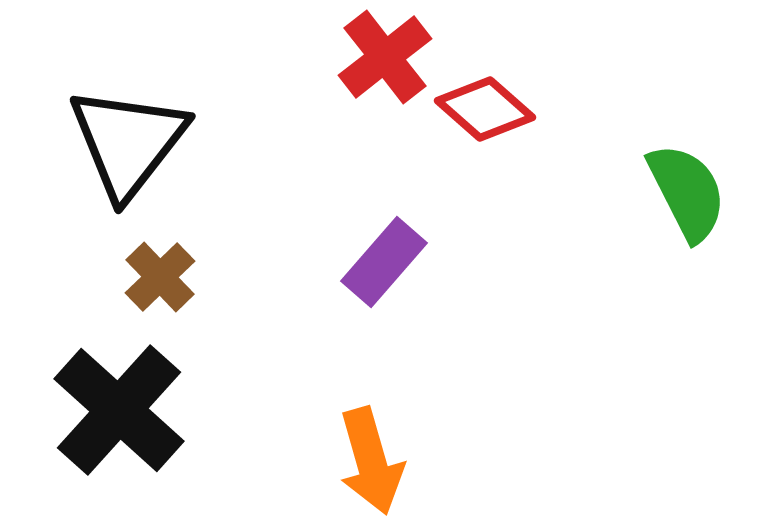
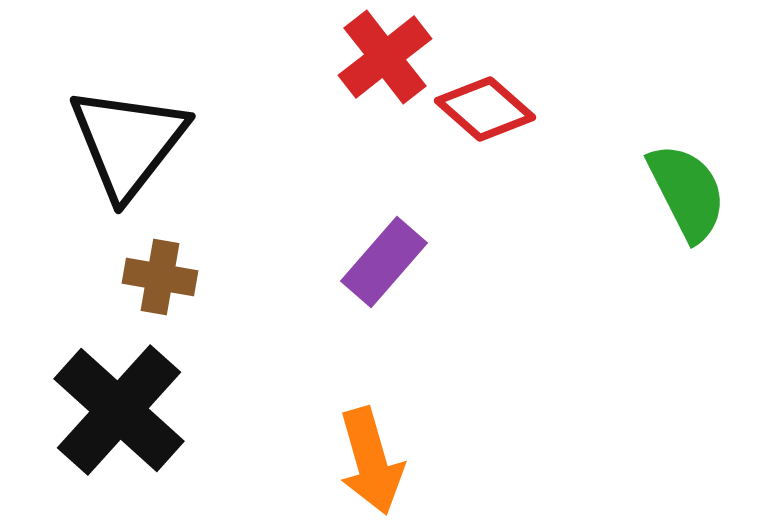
brown cross: rotated 36 degrees counterclockwise
